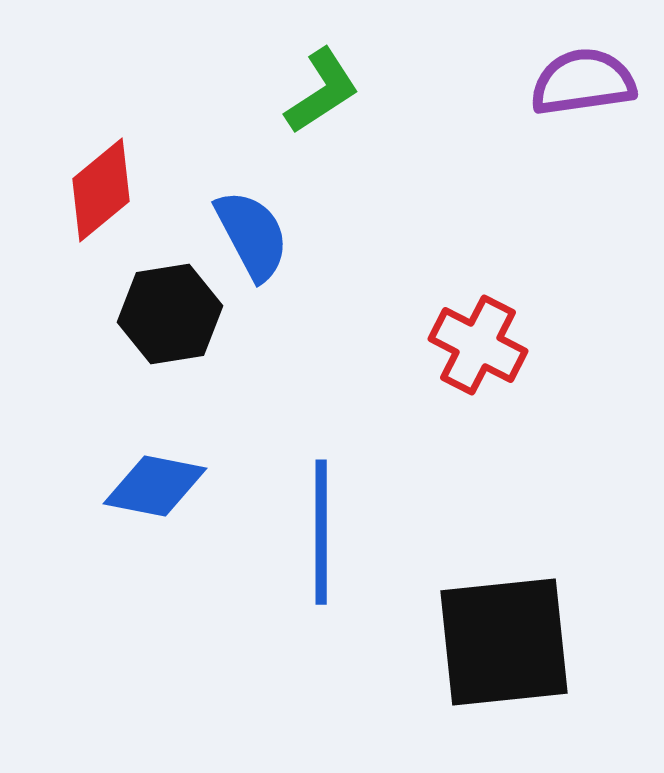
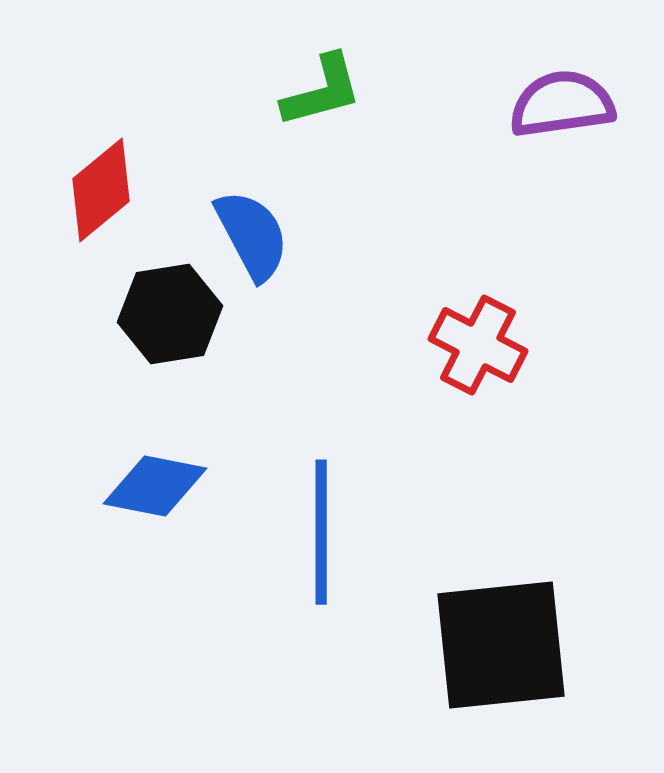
purple semicircle: moved 21 px left, 22 px down
green L-shape: rotated 18 degrees clockwise
black square: moved 3 px left, 3 px down
